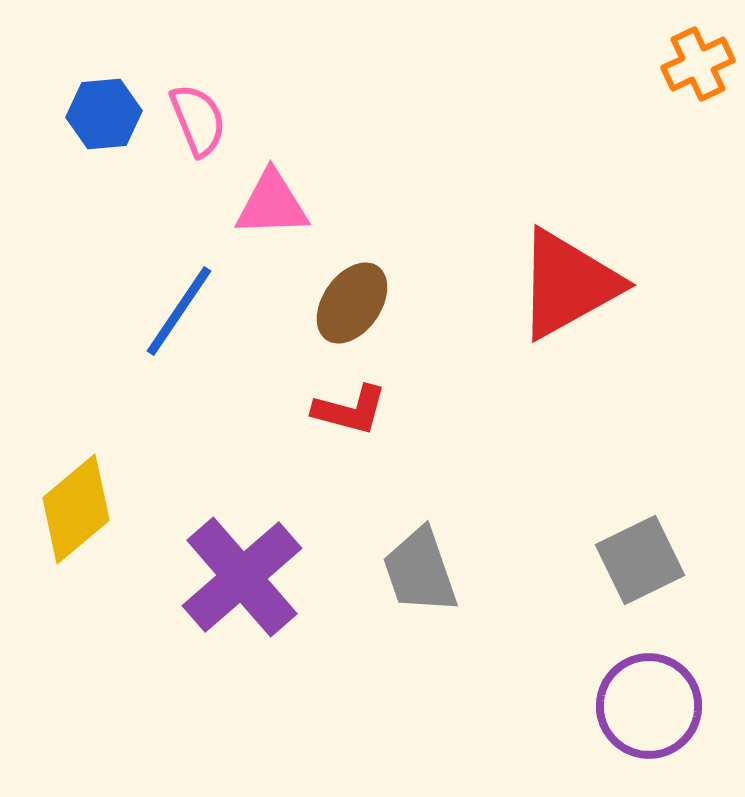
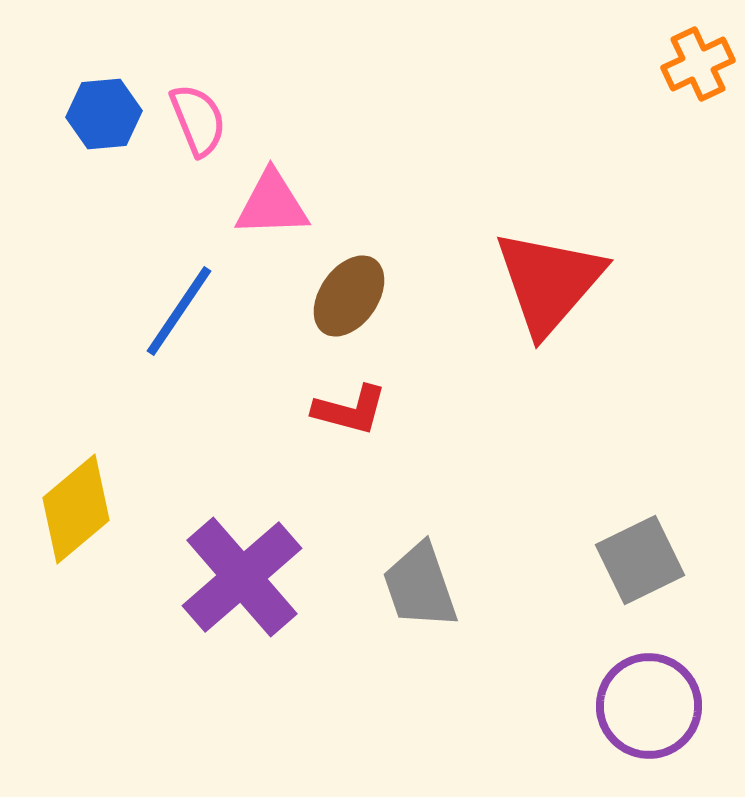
red triangle: moved 19 px left, 2 px up; rotated 20 degrees counterclockwise
brown ellipse: moved 3 px left, 7 px up
gray trapezoid: moved 15 px down
